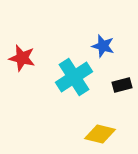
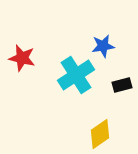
blue star: rotated 25 degrees counterclockwise
cyan cross: moved 2 px right, 2 px up
yellow diamond: rotated 48 degrees counterclockwise
